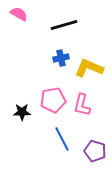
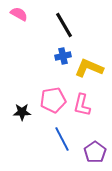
black line: rotated 76 degrees clockwise
blue cross: moved 2 px right, 2 px up
purple pentagon: moved 1 px down; rotated 20 degrees clockwise
